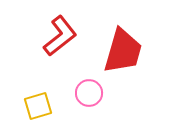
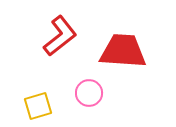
red trapezoid: rotated 102 degrees counterclockwise
